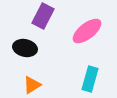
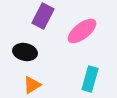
pink ellipse: moved 5 px left
black ellipse: moved 4 px down
